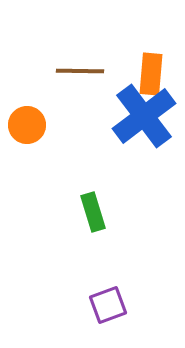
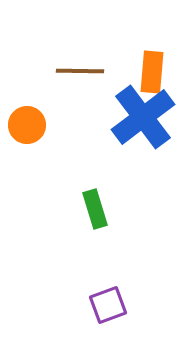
orange rectangle: moved 1 px right, 2 px up
blue cross: moved 1 px left, 1 px down
green rectangle: moved 2 px right, 3 px up
